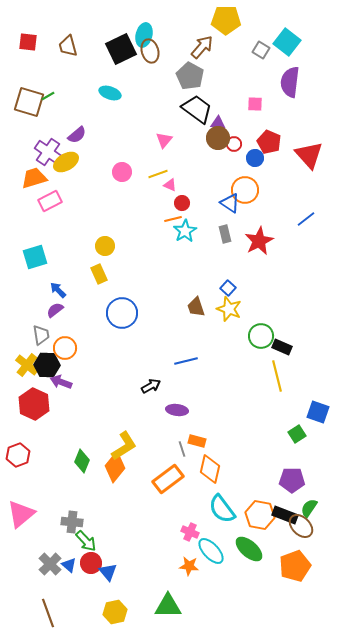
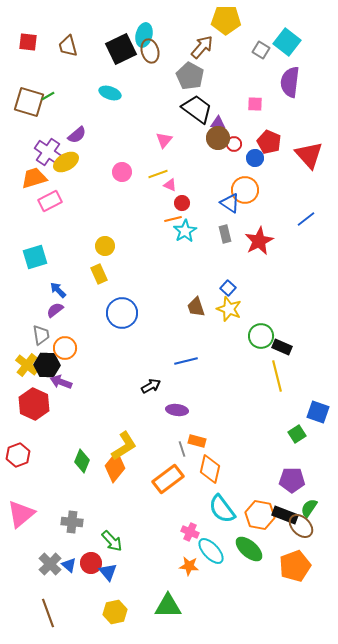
green arrow at (86, 541): moved 26 px right
